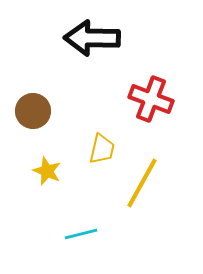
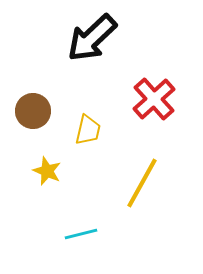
black arrow: rotated 44 degrees counterclockwise
red cross: moved 3 px right; rotated 27 degrees clockwise
yellow trapezoid: moved 14 px left, 19 px up
